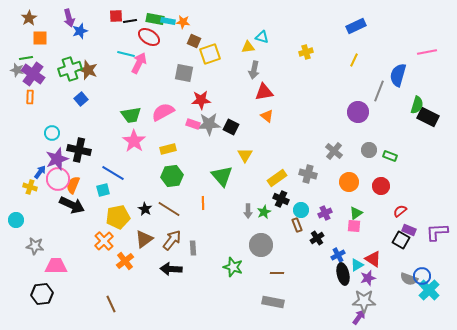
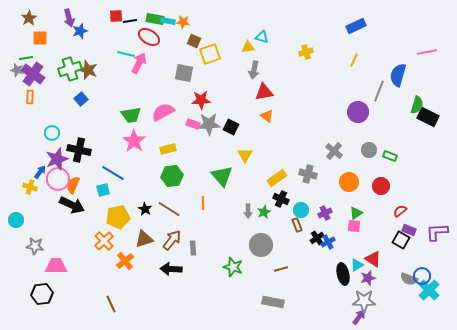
brown triangle at (144, 239): rotated 18 degrees clockwise
blue cross at (338, 255): moved 10 px left, 13 px up
brown line at (277, 273): moved 4 px right, 4 px up; rotated 16 degrees counterclockwise
